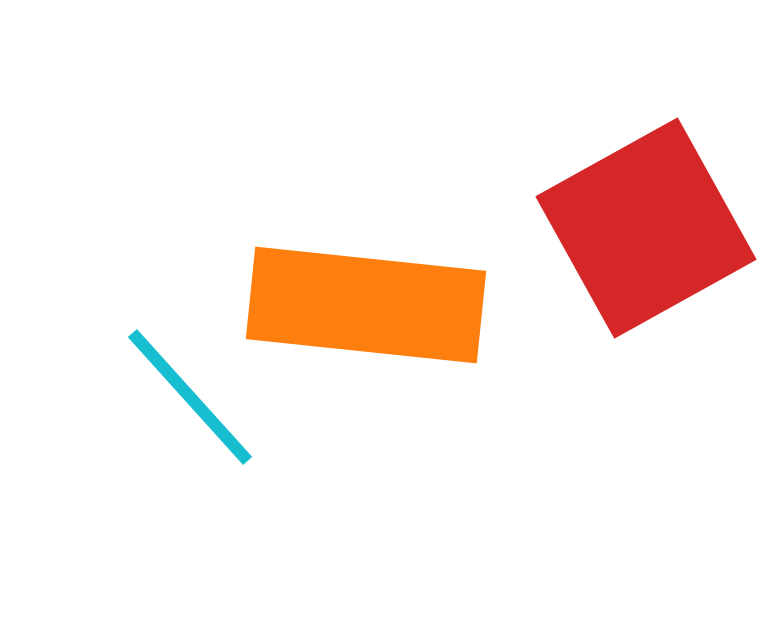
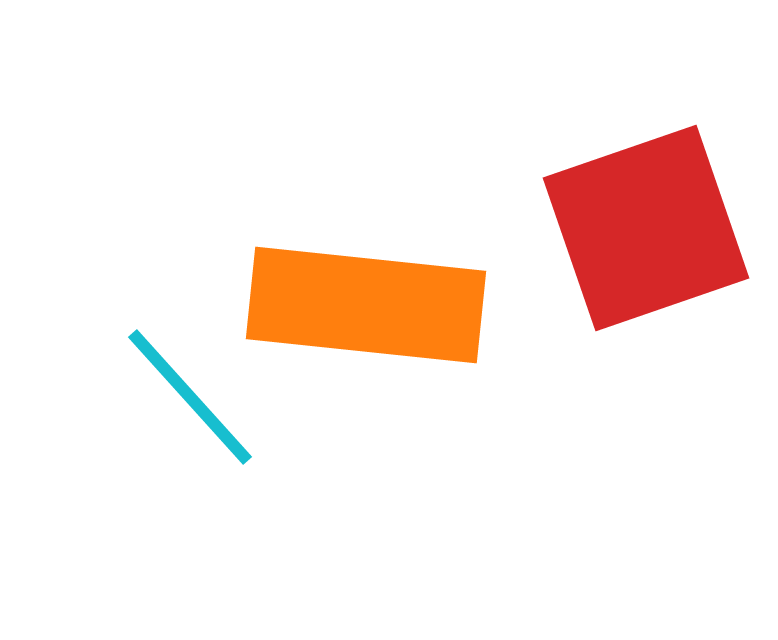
red square: rotated 10 degrees clockwise
